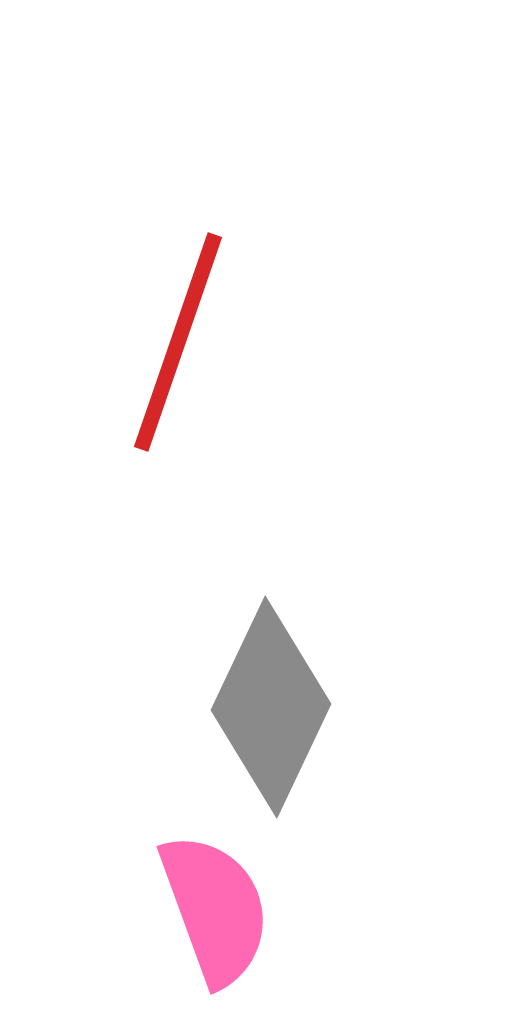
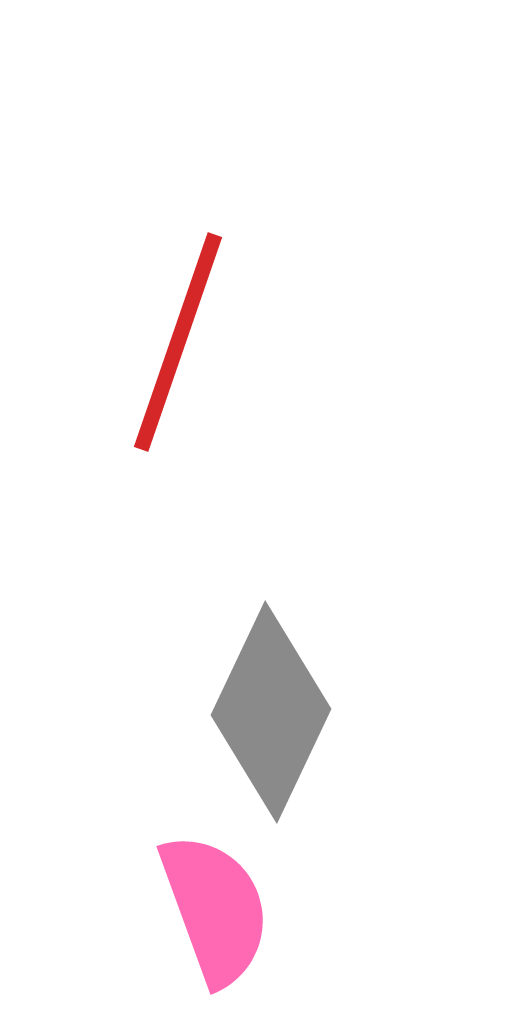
gray diamond: moved 5 px down
